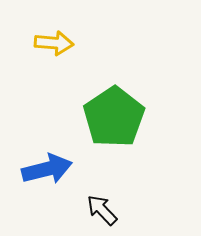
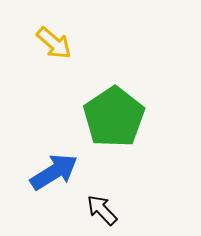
yellow arrow: rotated 36 degrees clockwise
blue arrow: moved 7 px right, 3 px down; rotated 18 degrees counterclockwise
